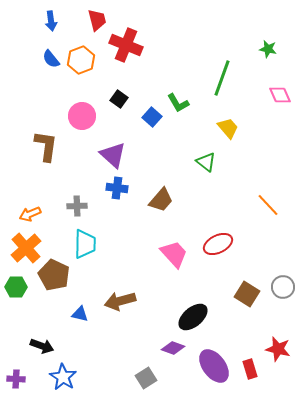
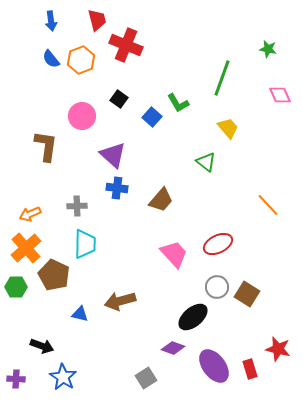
gray circle: moved 66 px left
